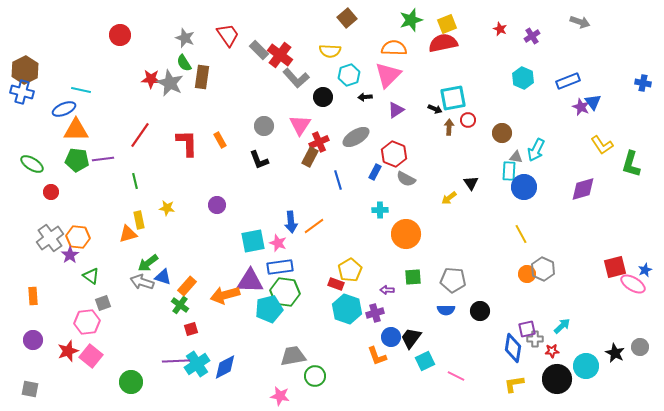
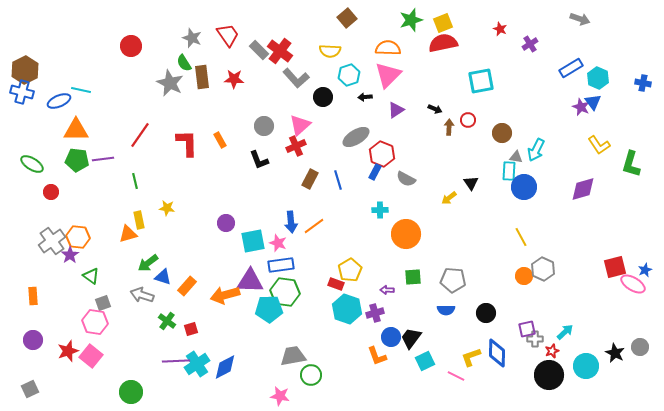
gray arrow at (580, 22): moved 3 px up
yellow square at (447, 24): moved 4 px left, 1 px up
red circle at (120, 35): moved 11 px right, 11 px down
purple cross at (532, 36): moved 2 px left, 8 px down
gray star at (185, 38): moved 7 px right
orange semicircle at (394, 48): moved 6 px left
red cross at (280, 55): moved 4 px up
brown rectangle at (202, 77): rotated 15 degrees counterclockwise
cyan hexagon at (523, 78): moved 75 px right
red star at (151, 79): moved 83 px right
blue rectangle at (568, 81): moved 3 px right, 13 px up; rotated 10 degrees counterclockwise
cyan square at (453, 98): moved 28 px right, 17 px up
blue ellipse at (64, 109): moved 5 px left, 8 px up
pink triangle at (300, 125): rotated 15 degrees clockwise
red cross at (319, 142): moved 23 px left, 4 px down
yellow L-shape at (602, 145): moved 3 px left
red hexagon at (394, 154): moved 12 px left
brown rectangle at (310, 157): moved 22 px down
purple circle at (217, 205): moved 9 px right, 18 px down
yellow line at (521, 234): moved 3 px down
gray cross at (50, 238): moved 2 px right, 3 px down
blue rectangle at (280, 267): moved 1 px right, 2 px up
orange circle at (527, 274): moved 3 px left, 2 px down
gray arrow at (142, 282): moved 13 px down
green cross at (180, 305): moved 13 px left, 16 px down
cyan pentagon at (269, 309): rotated 12 degrees clockwise
black circle at (480, 311): moved 6 px right, 2 px down
pink hexagon at (87, 322): moved 8 px right; rotated 15 degrees clockwise
cyan arrow at (562, 326): moved 3 px right, 6 px down
blue diamond at (513, 348): moved 16 px left, 5 px down; rotated 8 degrees counterclockwise
red star at (552, 351): rotated 16 degrees counterclockwise
green circle at (315, 376): moved 4 px left, 1 px up
black circle at (557, 379): moved 8 px left, 4 px up
green circle at (131, 382): moved 10 px down
yellow L-shape at (514, 384): moved 43 px left, 27 px up; rotated 10 degrees counterclockwise
gray square at (30, 389): rotated 36 degrees counterclockwise
